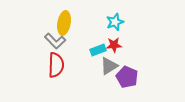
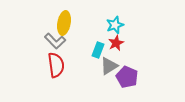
cyan star: moved 3 px down
red star: moved 2 px right, 2 px up; rotated 21 degrees counterclockwise
cyan rectangle: rotated 49 degrees counterclockwise
red semicircle: rotated 10 degrees counterclockwise
